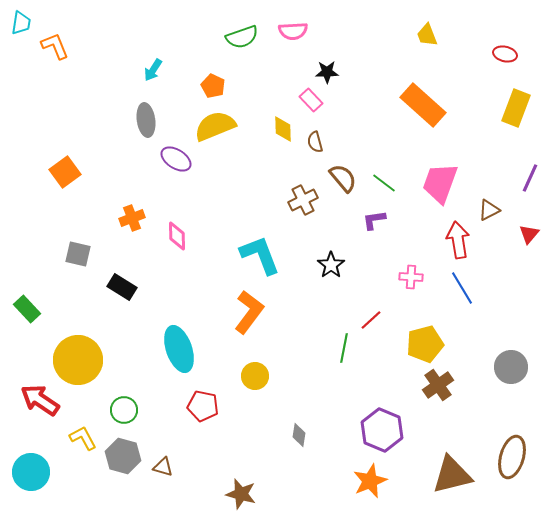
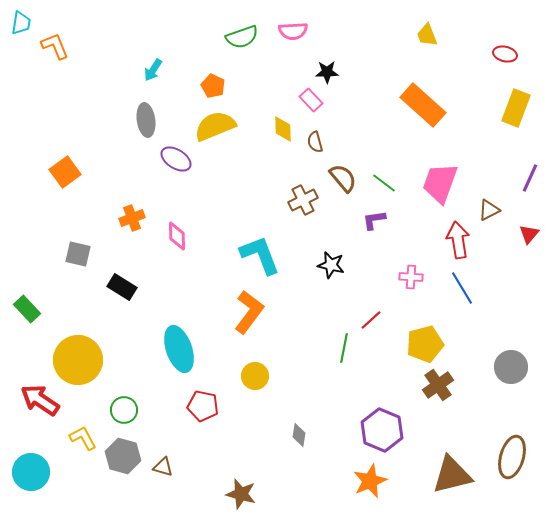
black star at (331, 265): rotated 24 degrees counterclockwise
